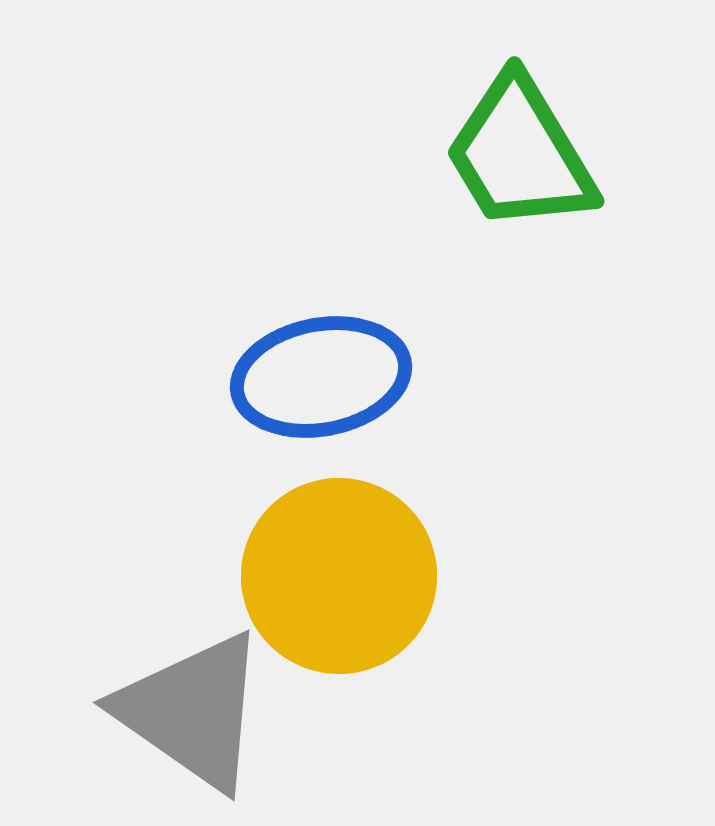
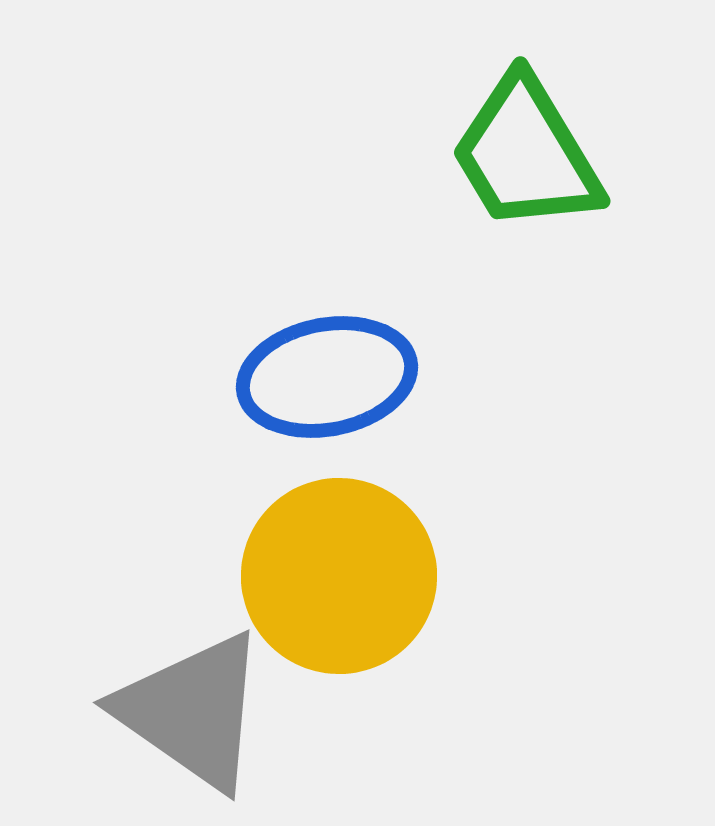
green trapezoid: moved 6 px right
blue ellipse: moved 6 px right
